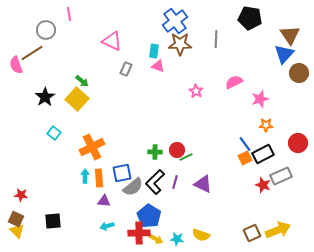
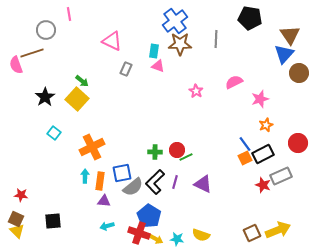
brown line at (32, 53): rotated 15 degrees clockwise
orange star at (266, 125): rotated 24 degrees counterclockwise
orange rectangle at (99, 178): moved 1 px right, 3 px down; rotated 12 degrees clockwise
red cross at (139, 233): rotated 20 degrees clockwise
